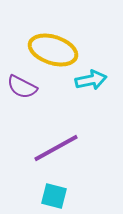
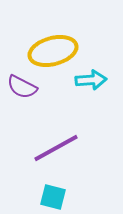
yellow ellipse: moved 1 px down; rotated 33 degrees counterclockwise
cyan arrow: rotated 8 degrees clockwise
cyan square: moved 1 px left, 1 px down
